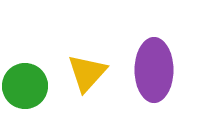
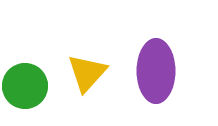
purple ellipse: moved 2 px right, 1 px down
